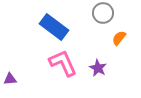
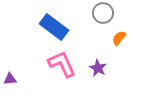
pink L-shape: moved 1 px left, 1 px down
